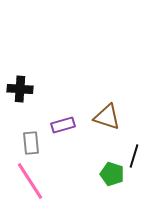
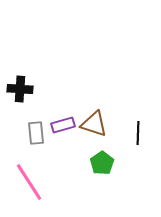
brown triangle: moved 13 px left, 7 px down
gray rectangle: moved 5 px right, 10 px up
black line: moved 4 px right, 23 px up; rotated 15 degrees counterclockwise
green pentagon: moved 10 px left, 11 px up; rotated 20 degrees clockwise
pink line: moved 1 px left, 1 px down
